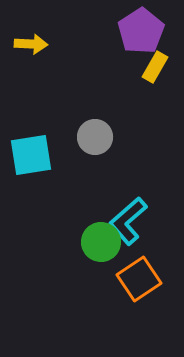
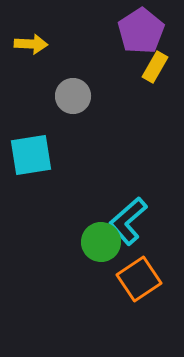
gray circle: moved 22 px left, 41 px up
